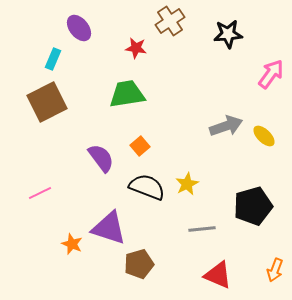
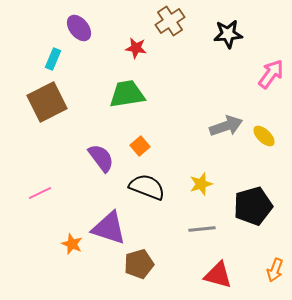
yellow star: moved 14 px right; rotated 10 degrees clockwise
red triangle: rotated 8 degrees counterclockwise
